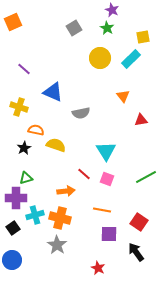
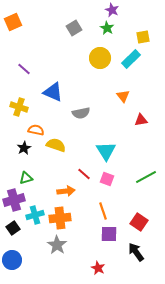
purple cross: moved 2 px left, 2 px down; rotated 15 degrees counterclockwise
orange line: moved 1 px right, 1 px down; rotated 60 degrees clockwise
orange cross: rotated 20 degrees counterclockwise
